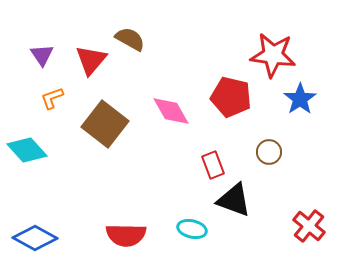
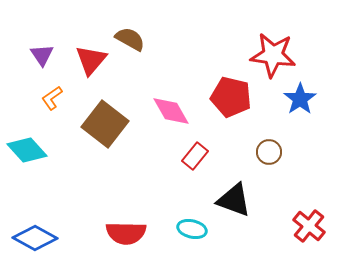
orange L-shape: rotated 15 degrees counterclockwise
red rectangle: moved 18 px left, 9 px up; rotated 60 degrees clockwise
red semicircle: moved 2 px up
